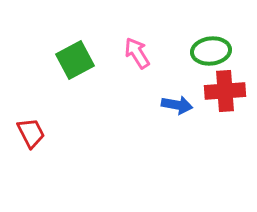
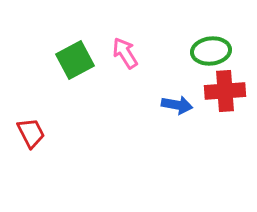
pink arrow: moved 12 px left
